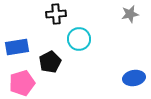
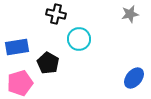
black cross: rotated 18 degrees clockwise
black pentagon: moved 2 px left, 1 px down; rotated 15 degrees counterclockwise
blue ellipse: rotated 40 degrees counterclockwise
pink pentagon: moved 2 px left
